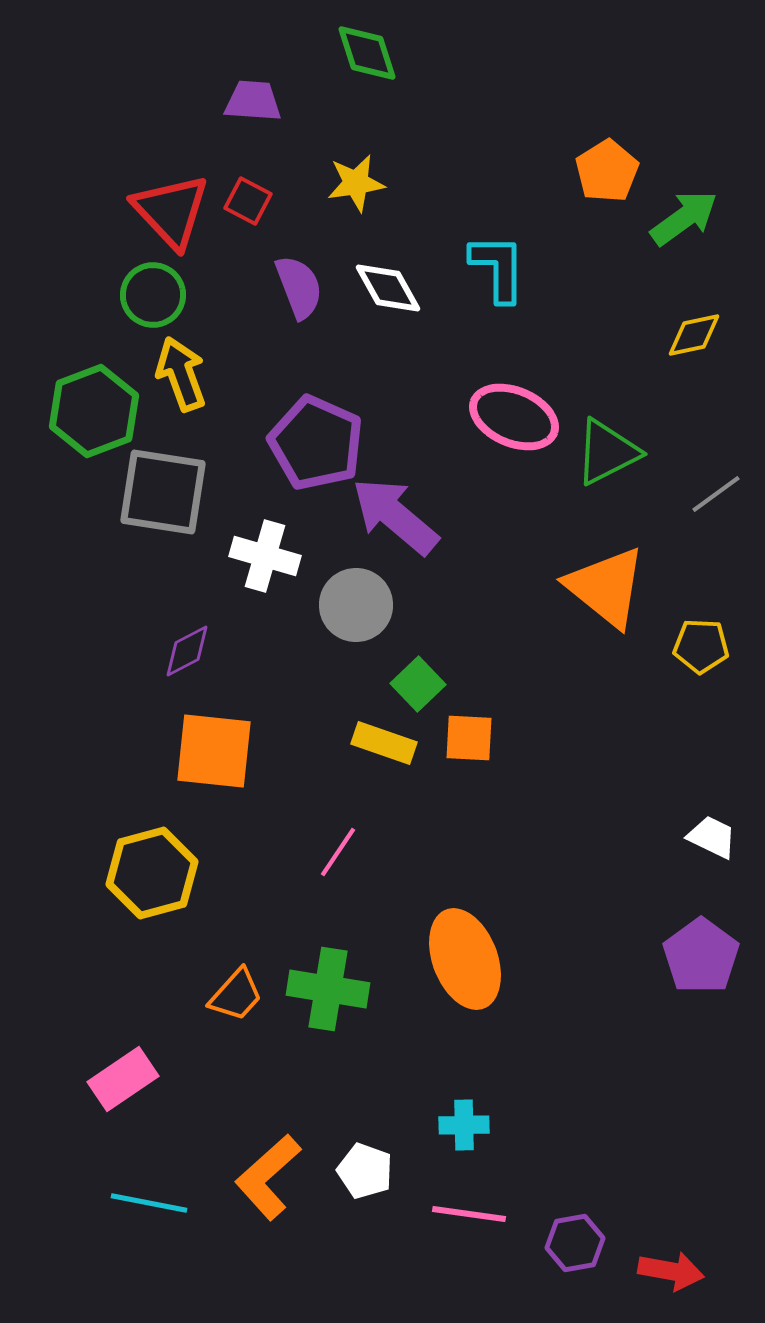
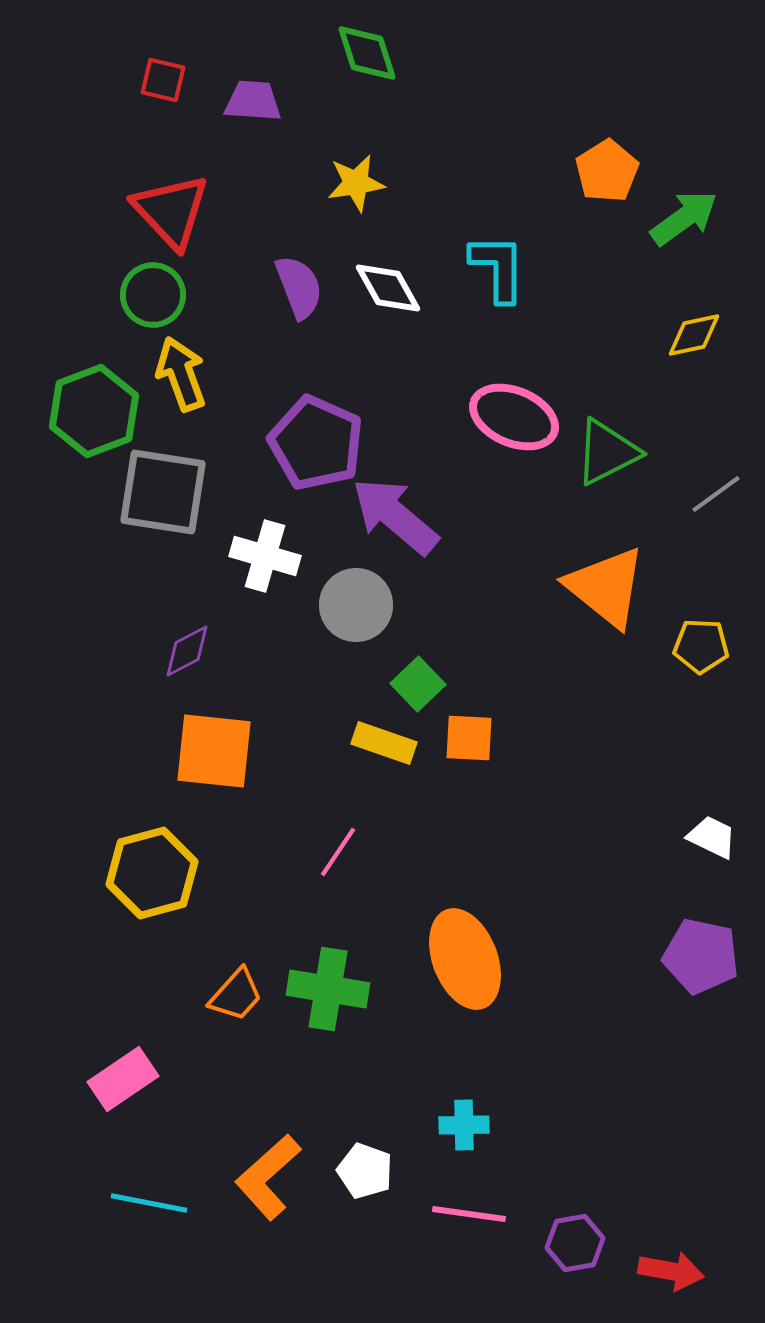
red square at (248, 201): moved 85 px left, 121 px up; rotated 15 degrees counterclockwise
purple pentagon at (701, 956): rotated 24 degrees counterclockwise
